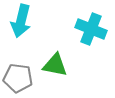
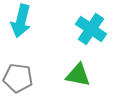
cyan cross: rotated 12 degrees clockwise
green triangle: moved 23 px right, 10 px down
